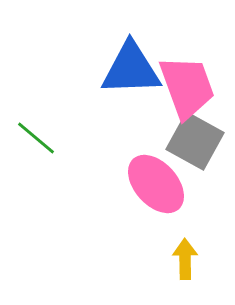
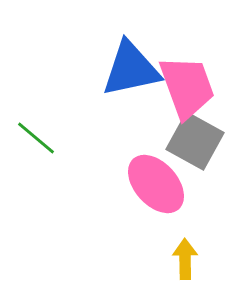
blue triangle: rotated 10 degrees counterclockwise
